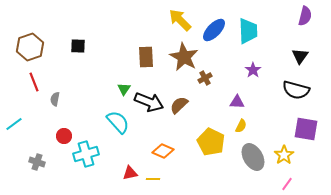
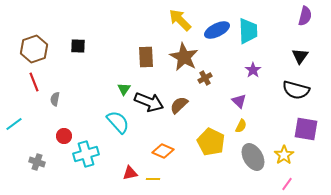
blue ellipse: moved 3 px right; rotated 20 degrees clockwise
brown hexagon: moved 4 px right, 2 px down
purple triangle: moved 2 px right, 1 px up; rotated 42 degrees clockwise
